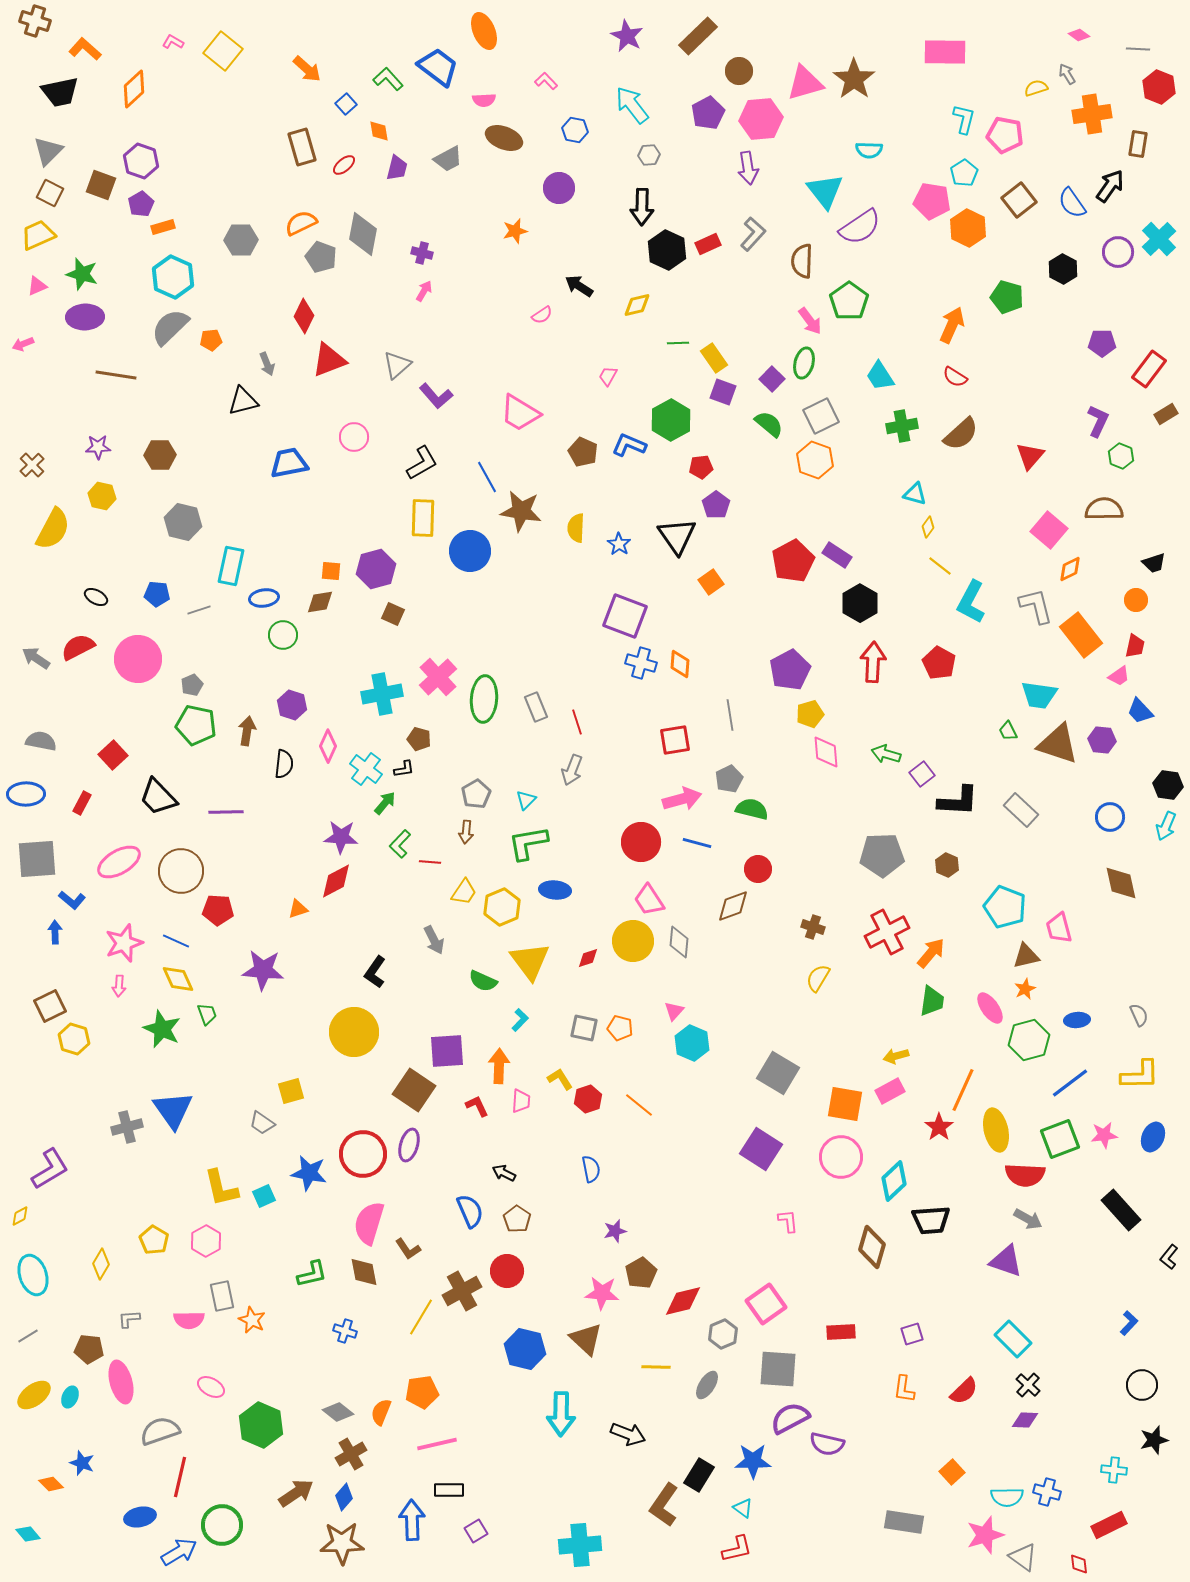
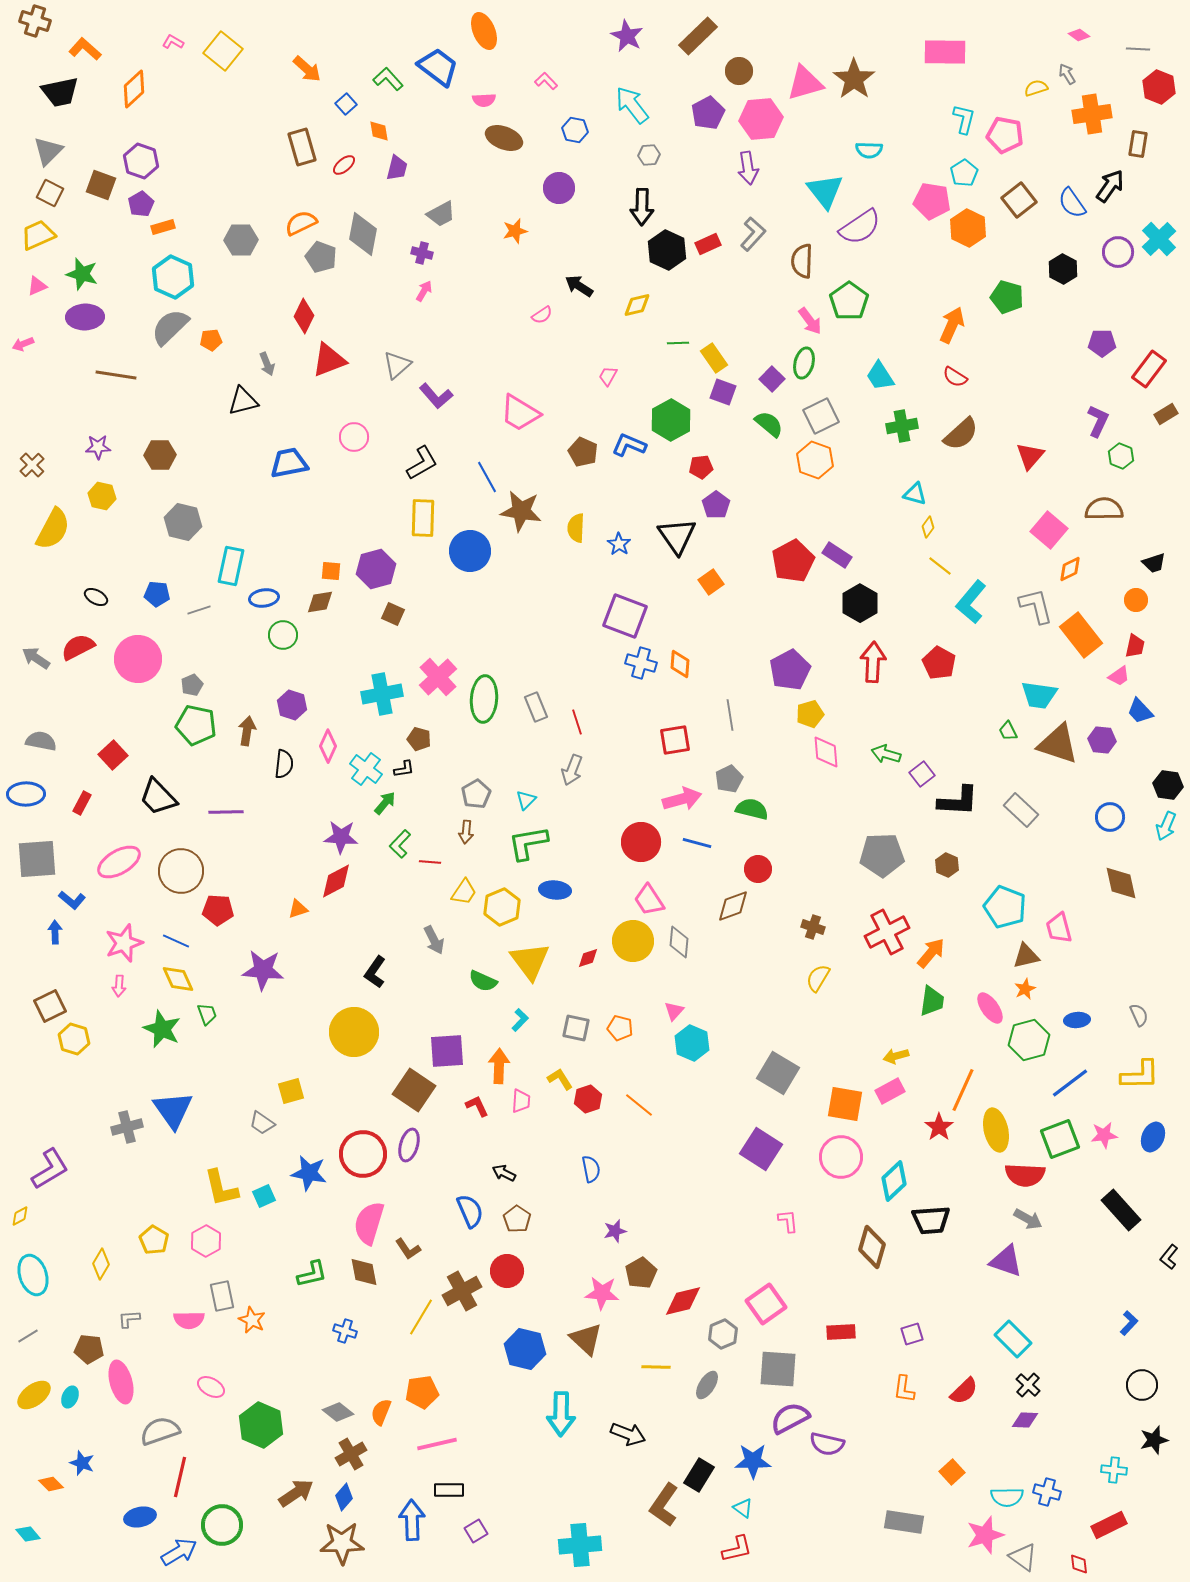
gray trapezoid at (448, 159): moved 7 px left, 55 px down
cyan L-shape at (971, 602): rotated 12 degrees clockwise
gray square at (584, 1028): moved 8 px left
